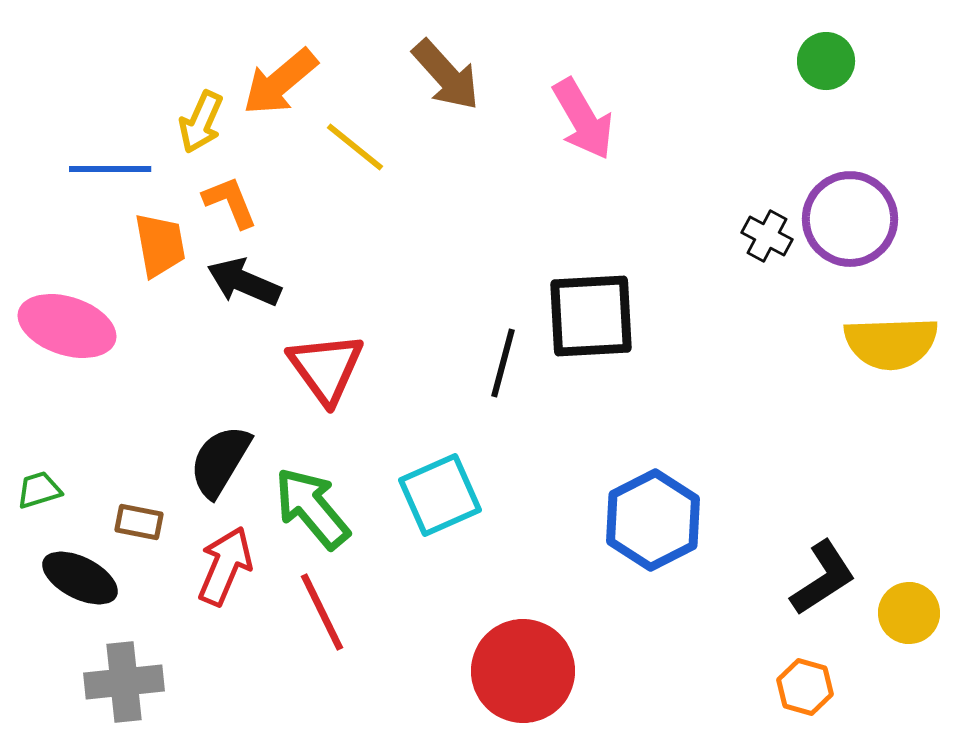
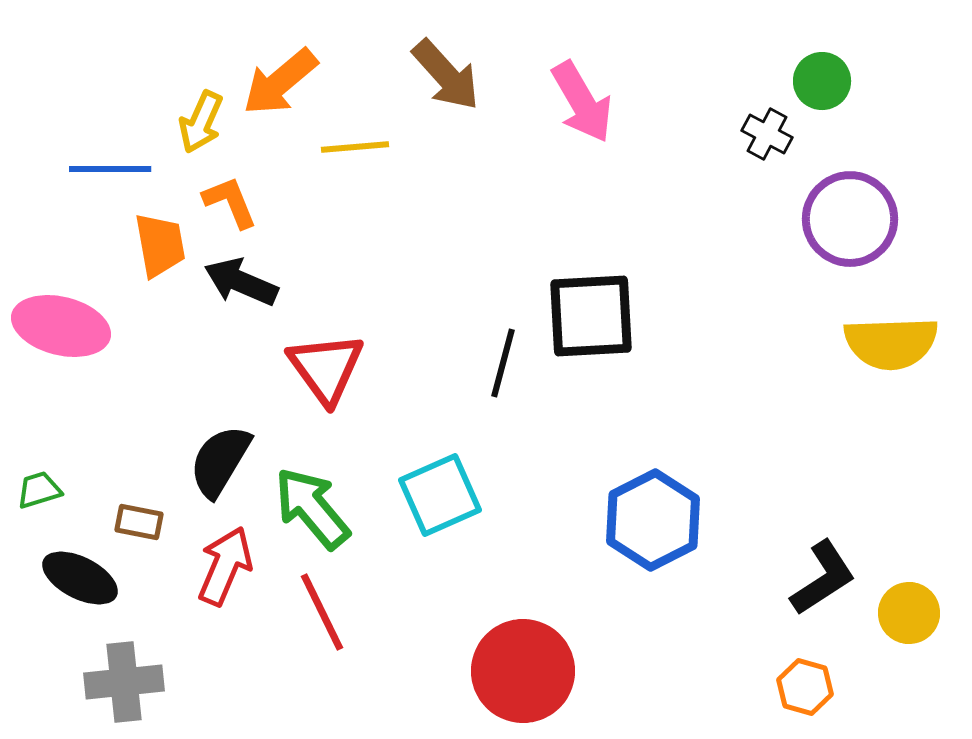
green circle: moved 4 px left, 20 px down
pink arrow: moved 1 px left, 17 px up
yellow line: rotated 44 degrees counterclockwise
black cross: moved 102 px up
black arrow: moved 3 px left
pink ellipse: moved 6 px left; rotated 4 degrees counterclockwise
